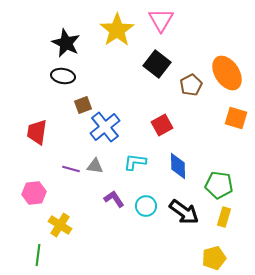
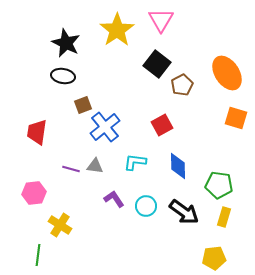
brown pentagon: moved 9 px left
yellow pentagon: rotated 10 degrees clockwise
